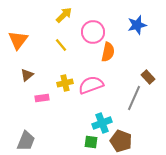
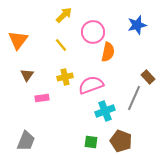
brown triangle: rotated 16 degrees counterclockwise
yellow cross: moved 6 px up
cyan cross: moved 3 px right, 12 px up
